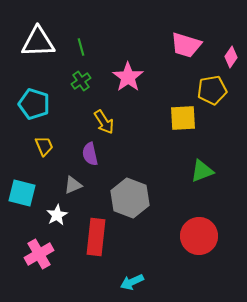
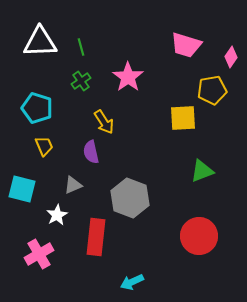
white triangle: moved 2 px right
cyan pentagon: moved 3 px right, 4 px down
purple semicircle: moved 1 px right, 2 px up
cyan square: moved 4 px up
